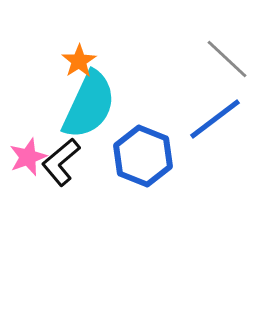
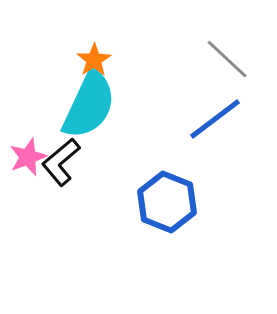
orange star: moved 15 px right, 1 px up
blue hexagon: moved 24 px right, 46 px down
